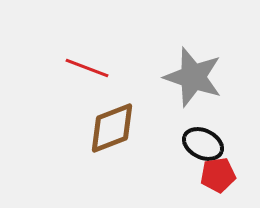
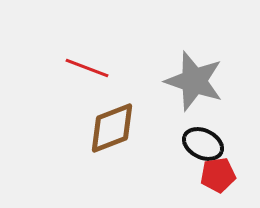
gray star: moved 1 px right, 4 px down
